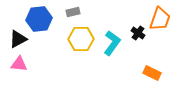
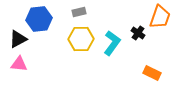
gray rectangle: moved 6 px right
orange trapezoid: moved 2 px up
